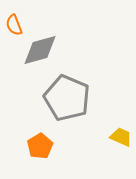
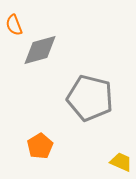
gray pentagon: moved 23 px right; rotated 9 degrees counterclockwise
yellow trapezoid: moved 25 px down
